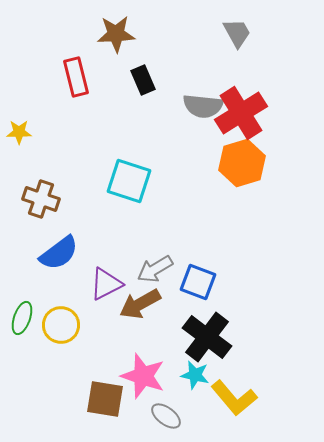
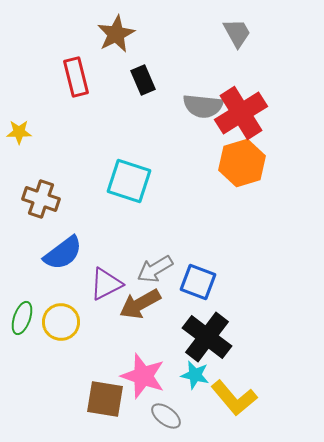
brown star: rotated 24 degrees counterclockwise
blue semicircle: moved 4 px right
yellow circle: moved 3 px up
